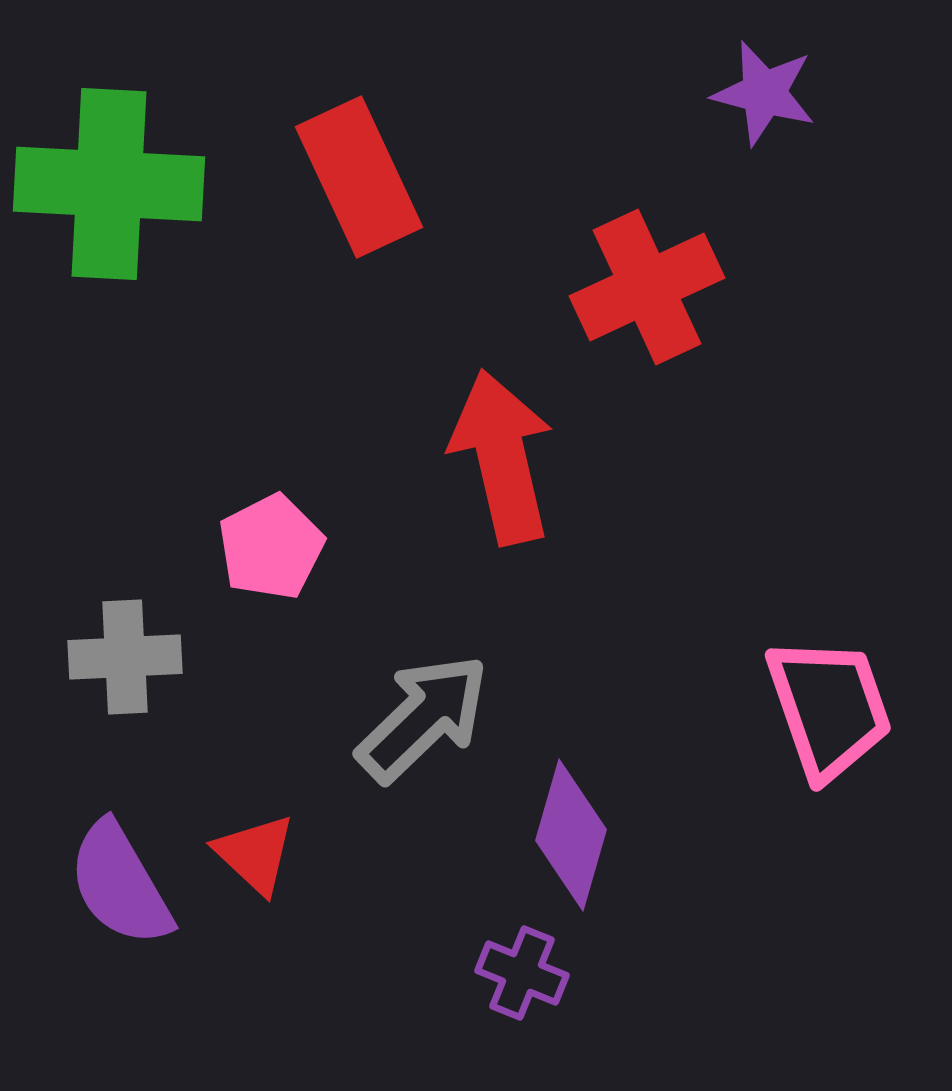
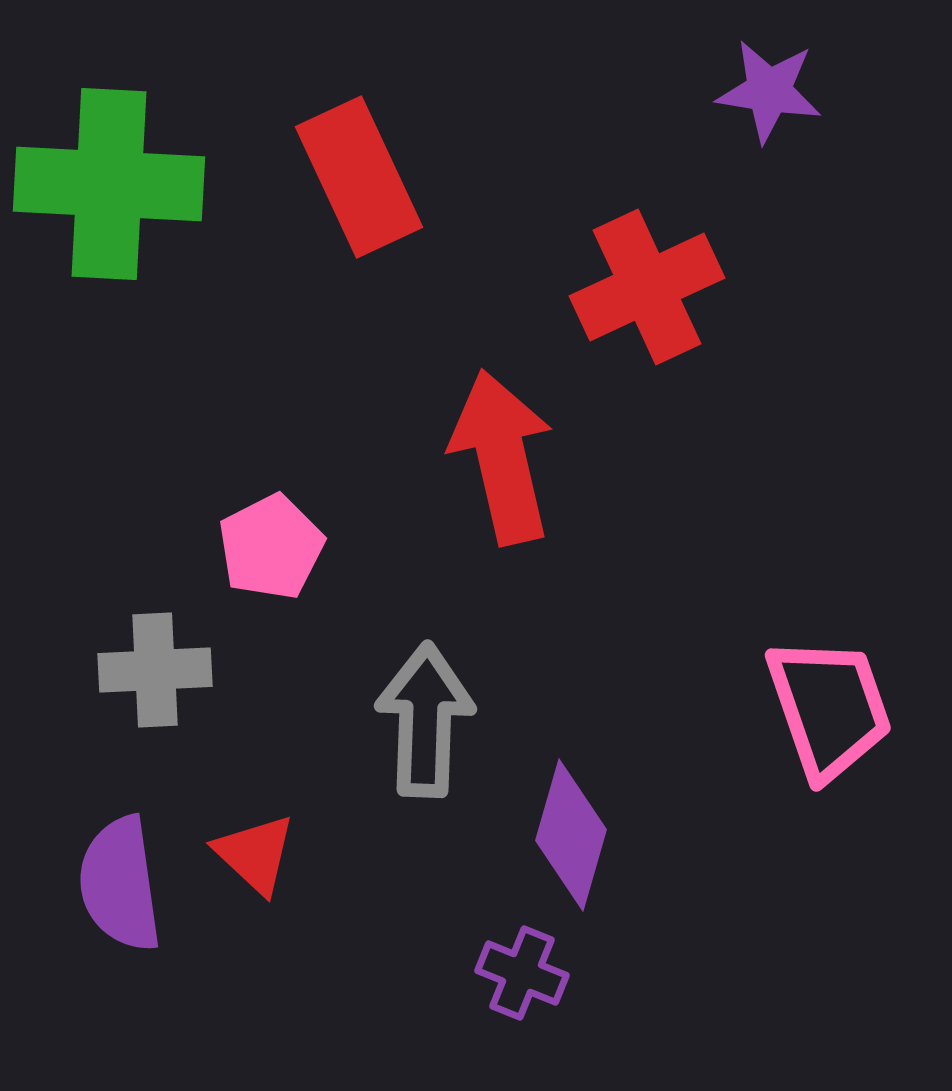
purple star: moved 5 px right, 2 px up; rotated 6 degrees counterclockwise
gray cross: moved 30 px right, 13 px down
gray arrow: moved 2 px right, 2 px down; rotated 44 degrees counterclockwise
purple semicircle: rotated 22 degrees clockwise
